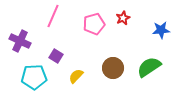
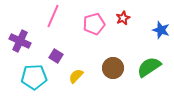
blue star: rotated 24 degrees clockwise
